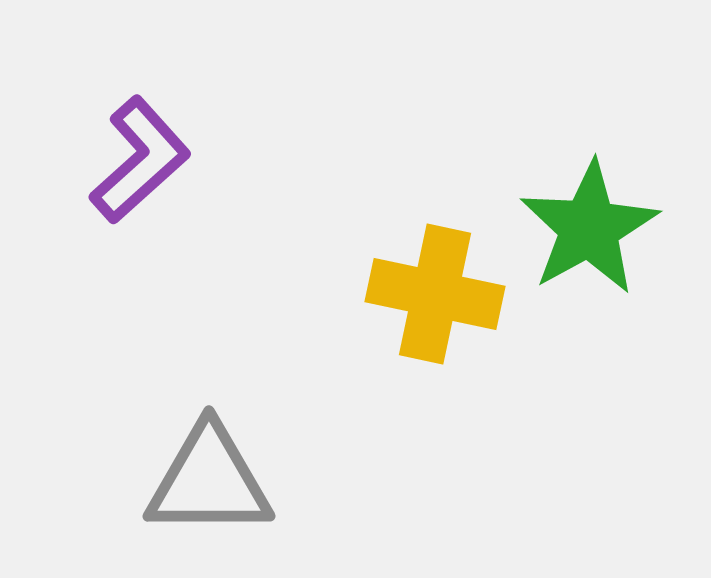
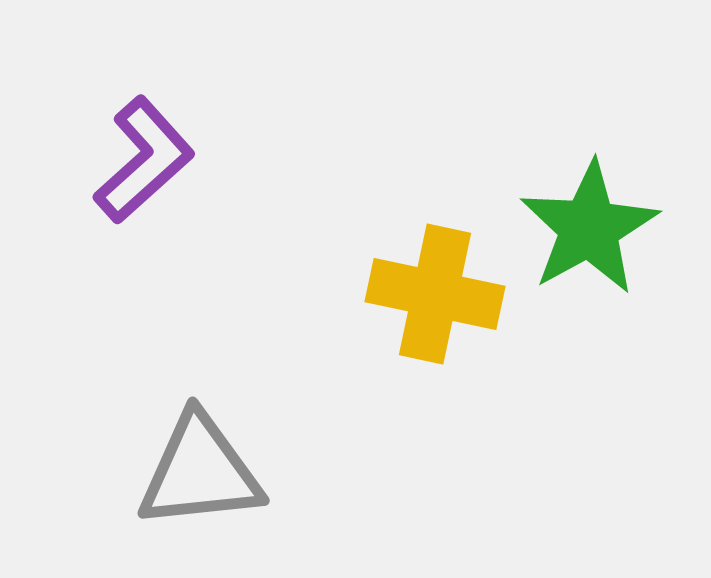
purple L-shape: moved 4 px right
gray triangle: moved 9 px left, 9 px up; rotated 6 degrees counterclockwise
